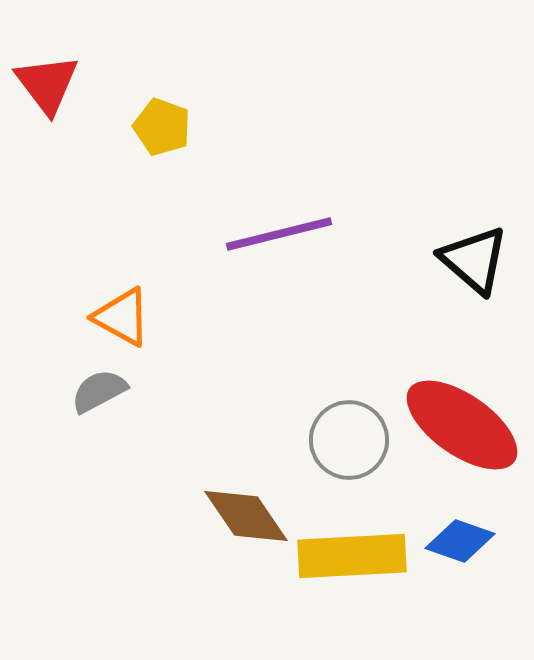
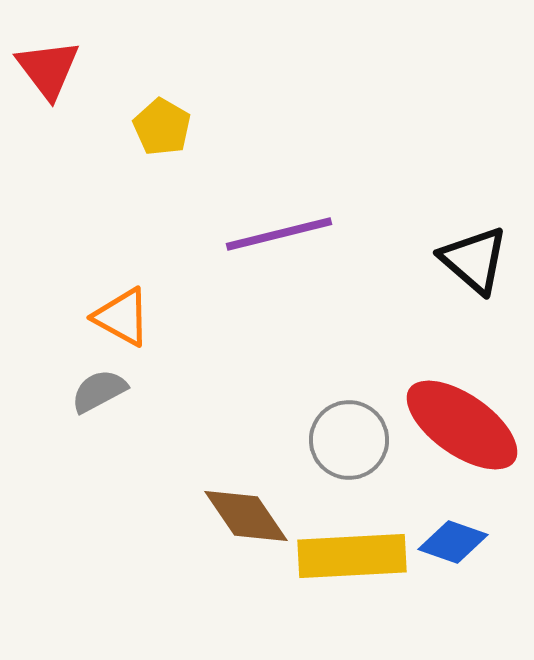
red triangle: moved 1 px right, 15 px up
yellow pentagon: rotated 10 degrees clockwise
blue diamond: moved 7 px left, 1 px down
